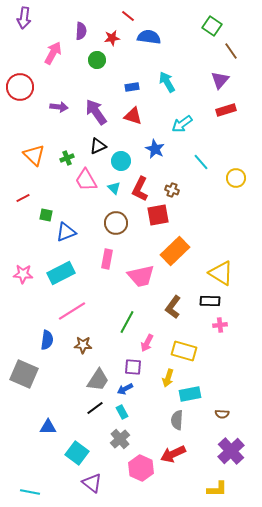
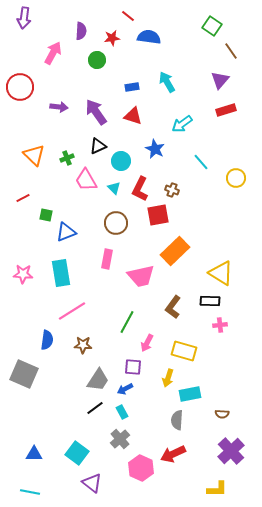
cyan rectangle at (61, 273): rotated 72 degrees counterclockwise
blue triangle at (48, 427): moved 14 px left, 27 px down
